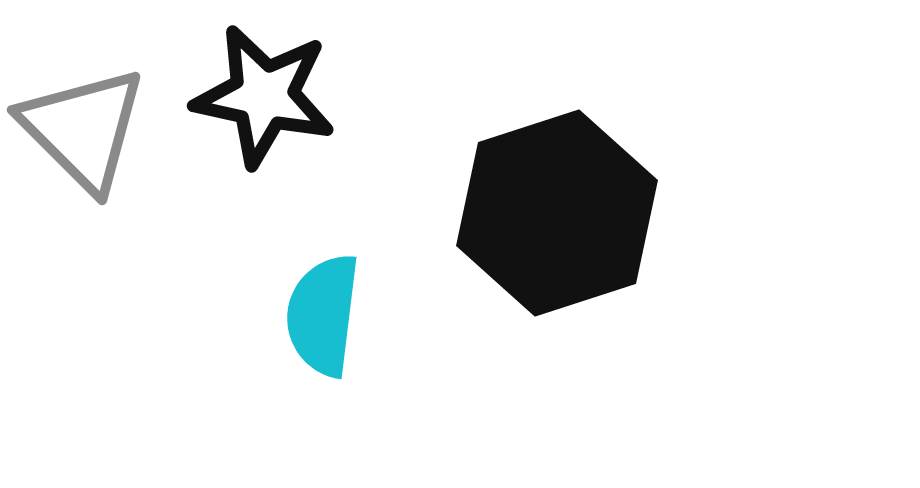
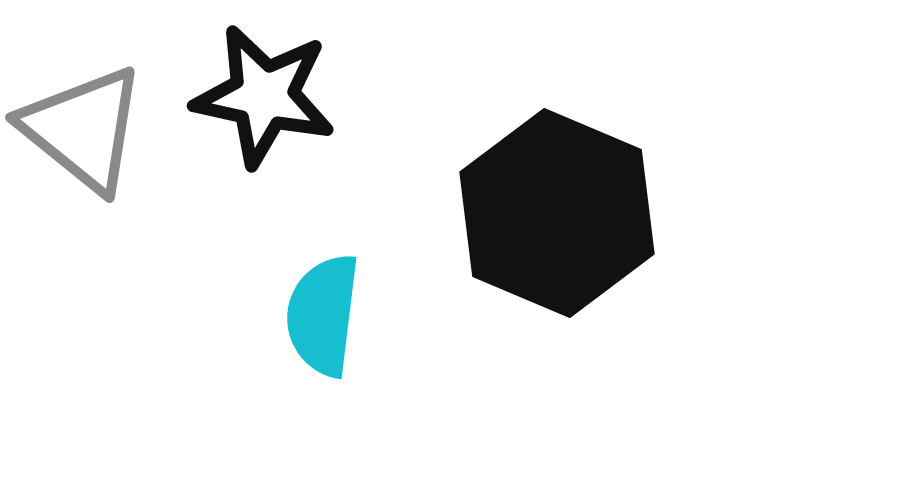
gray triangle: rotated 6 degrees counterclockwise
black hexagon: rotated 19 degrees counterclockwise
